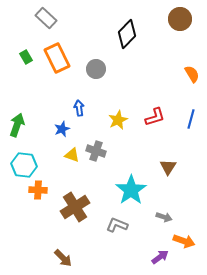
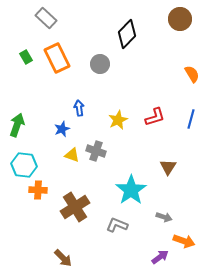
gray circle: moved 4 px right, 5 px up
